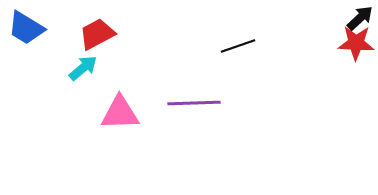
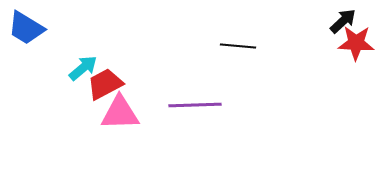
black arrow: moved 17 px left, 3 px down
red trapezoid: moved 8 px right, 50 px down
black line: rotated 24 degrees clockwise
purple line: moved 1 px right, 2 px down
